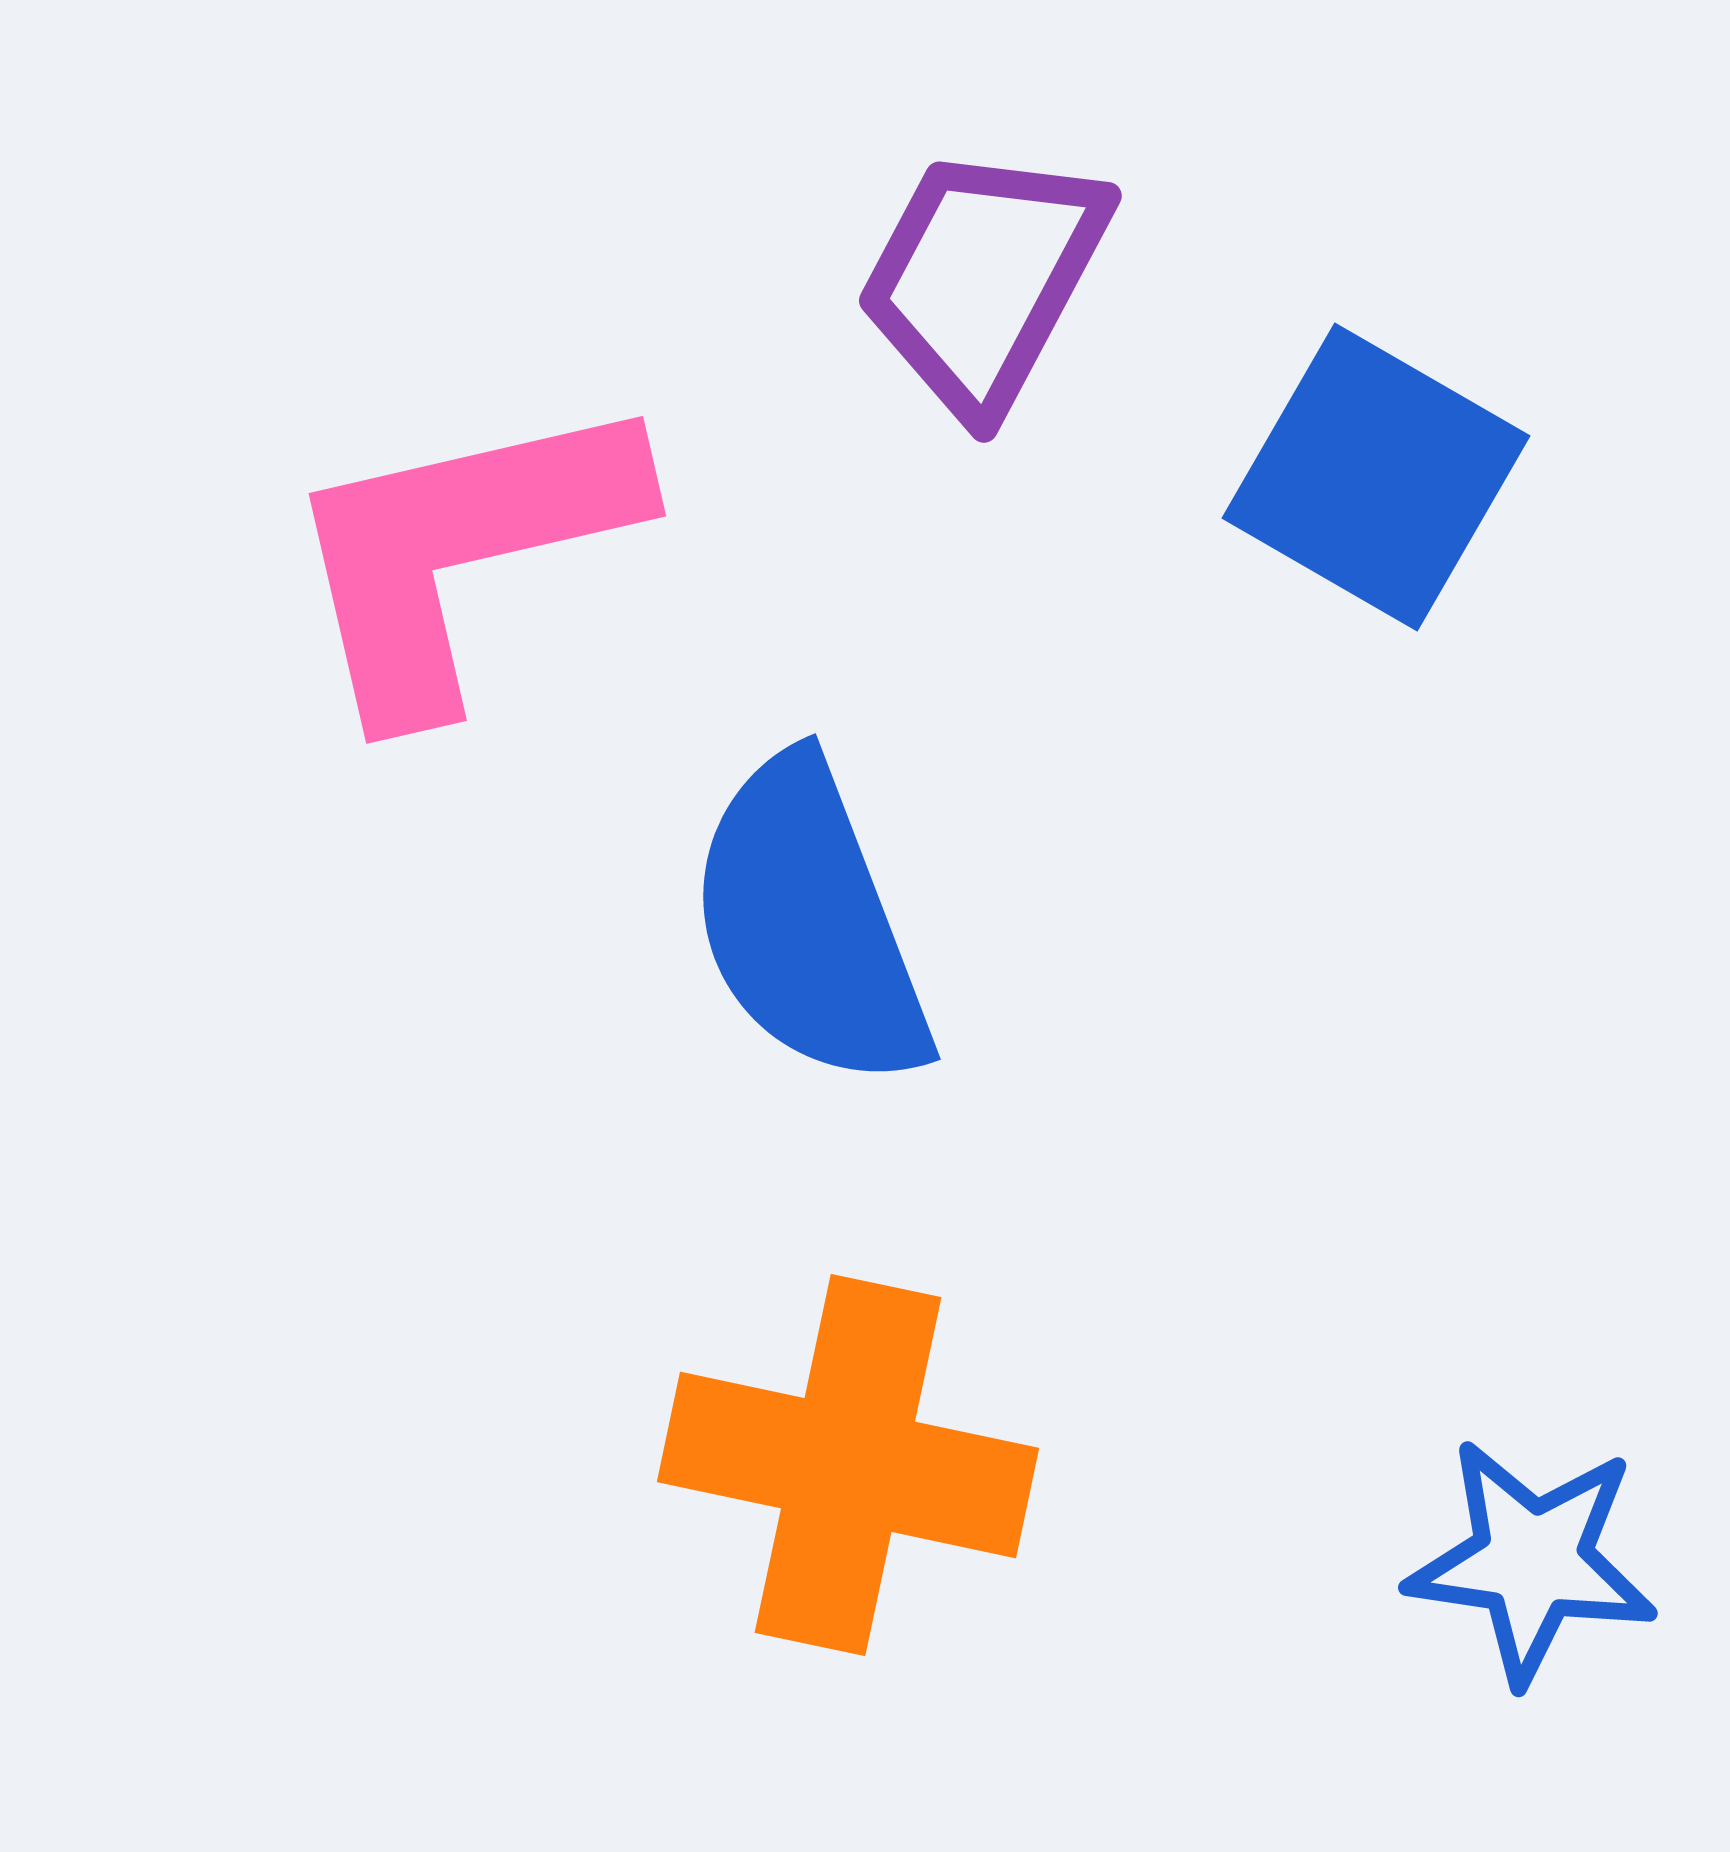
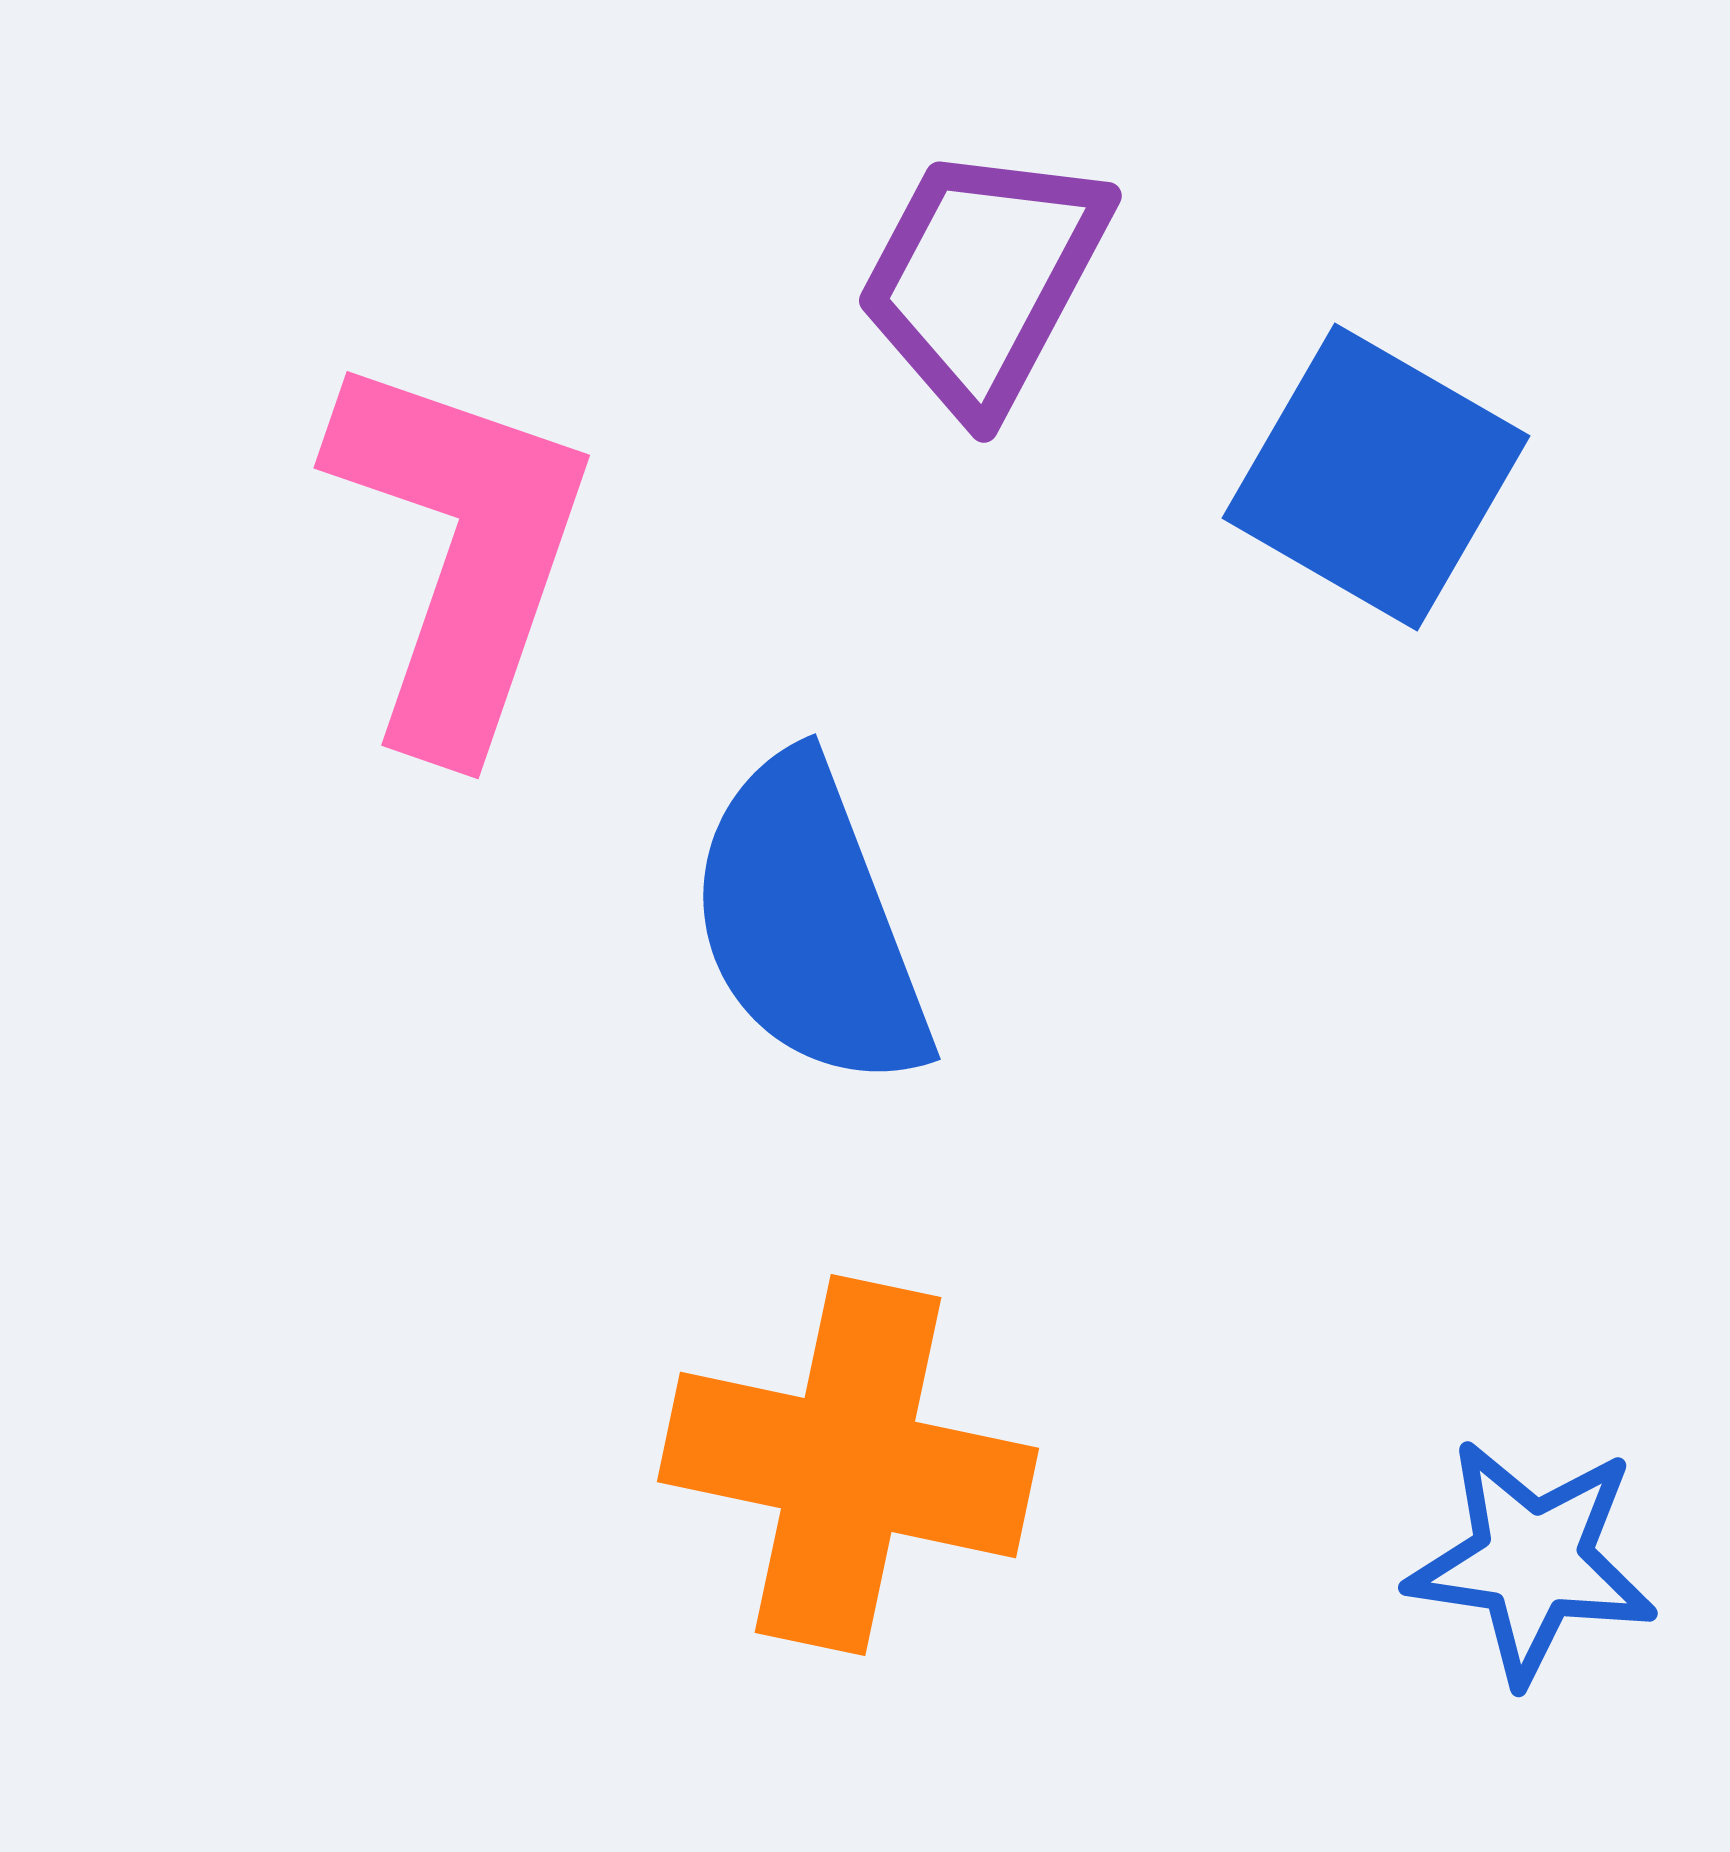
pink L-shape: rotated 122 degrees clockwise
